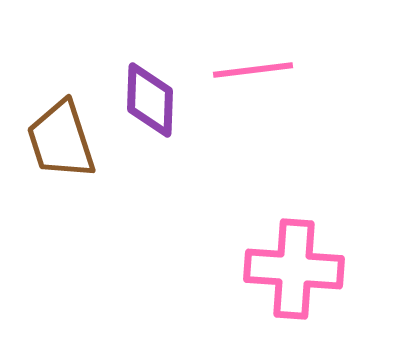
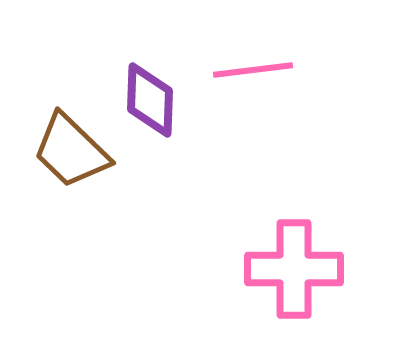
brown trapezoid: moved 10 px right, 11 px down; rotated 28 degrees counterclockwise
pink cross: rotated 4 degrees counterclockwise
